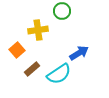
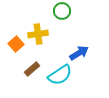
yellow cross: moved 4 px down
orange square: moved 1 px left, 6 px up
cyan semicircle: moved 1 px right, 1 px down
